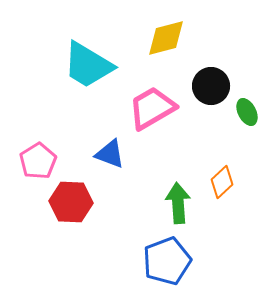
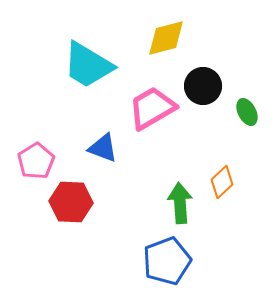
black circle: moved 8 px left
blue triangle: moved 7 px left, 6 px up
pink pentagon: moved 2 px left
green arrow: moved 2 px right
